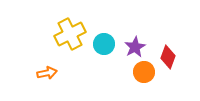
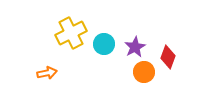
yellow cross: moved 1 px right, 1 px up
